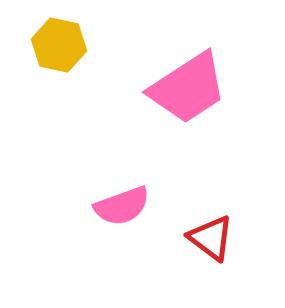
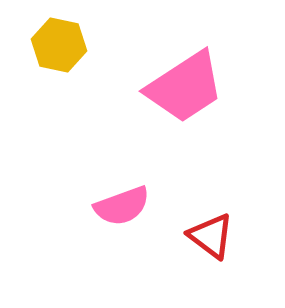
pink trapezoid: moved 3 px left, 1 px up
red triangle: moved 2 px up
